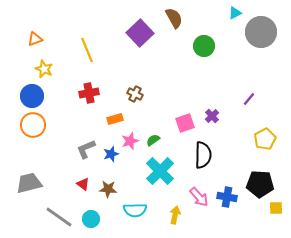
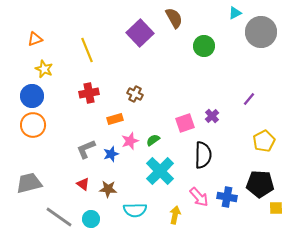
yellow pentagon: moved 1 px left, 2 px down
